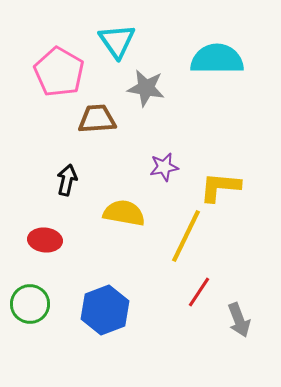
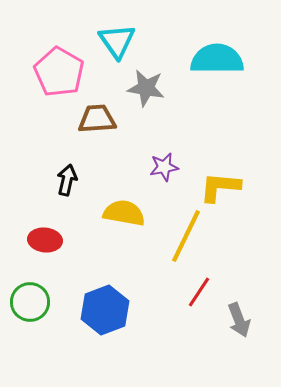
green circle: moved 2 px up
